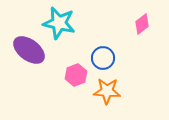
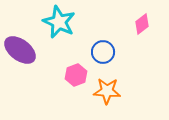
cyan star: moved 1 px up; rotated 12 degrees clockwise
purple ellipse: moved 9 px left
blue circle: moved 6 px up
